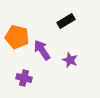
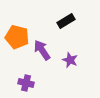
purple cross: moved 2 px right, 5 px down
